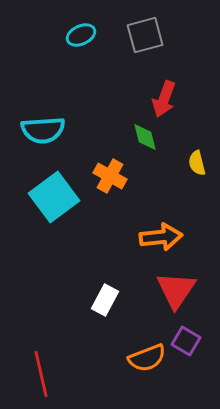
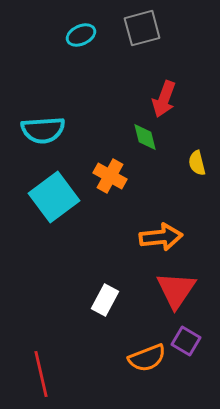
gray square: moved 3 px left, 7 px up
